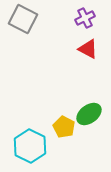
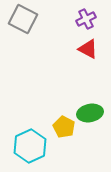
purple cross: moved 1 px right, 1 px down
green ellipse: moved 1 px right, 1 px up; rotated 25 degrees clockwise
cyan hexagon: rotated 8 degrees clockwise
